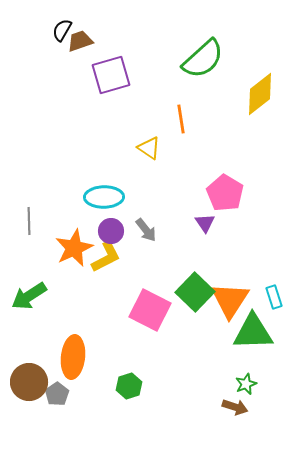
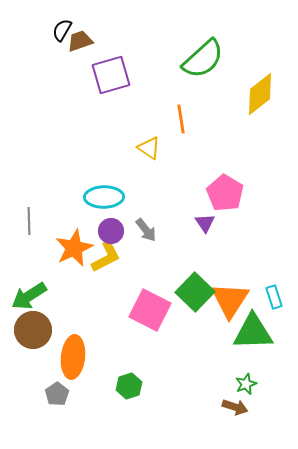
brown circle: moved 4 px right, 52 px up
